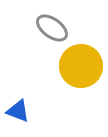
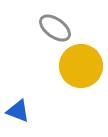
gray ellipse: moved 3 px right
